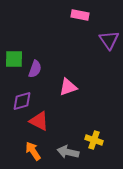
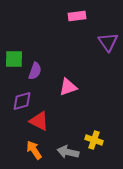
pink rectangle: moved 3 px left, 1 px down; rotated 18 degrees counterclockwise
purple triangle: moved 1 px left, 2 px down
purple semicircle: moved 2 px down
orange arrow: moved 1 px right, 1 px up
